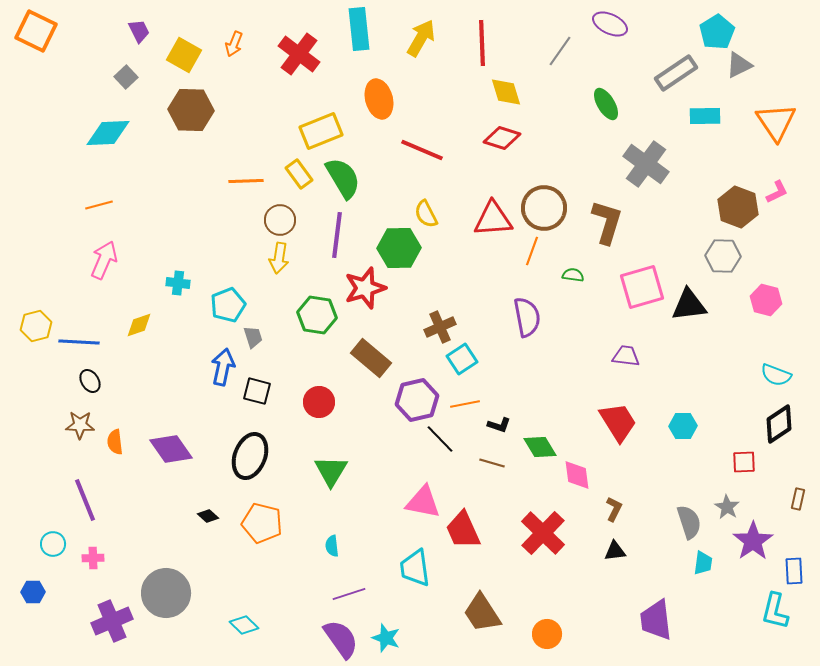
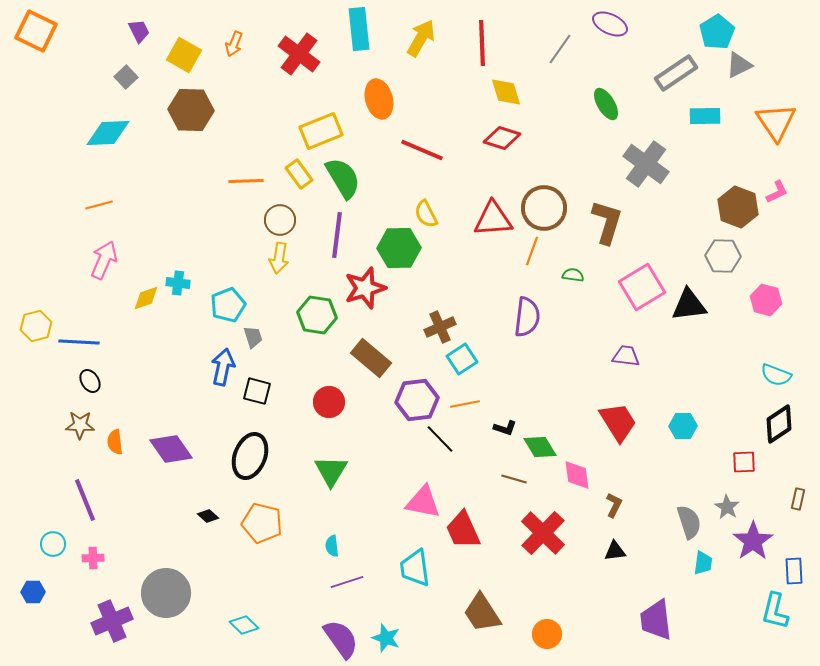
gray line at (560, 51): moved 2 px up
pink square at (642, 287): rotated 15 degrees counterclockwise
purple semicircle at (527, 317): rotated 18 degrees clockwise
yellow diamond at (139, 325): moved 7 px right, 27 px up
purple hexagon at (417, 400): rotated 6 degrees clockwise
red circle at (319, 402): moved 10 px right
black L-shape at (499, 425): moved 6 px right, 3 px down
brown line at (492, 463): moved 22 px right, 16 px down
brown L-shape at (614, 509): moved 4 px up
purple line at (349, 594): moved 2 px left, 12 px up
